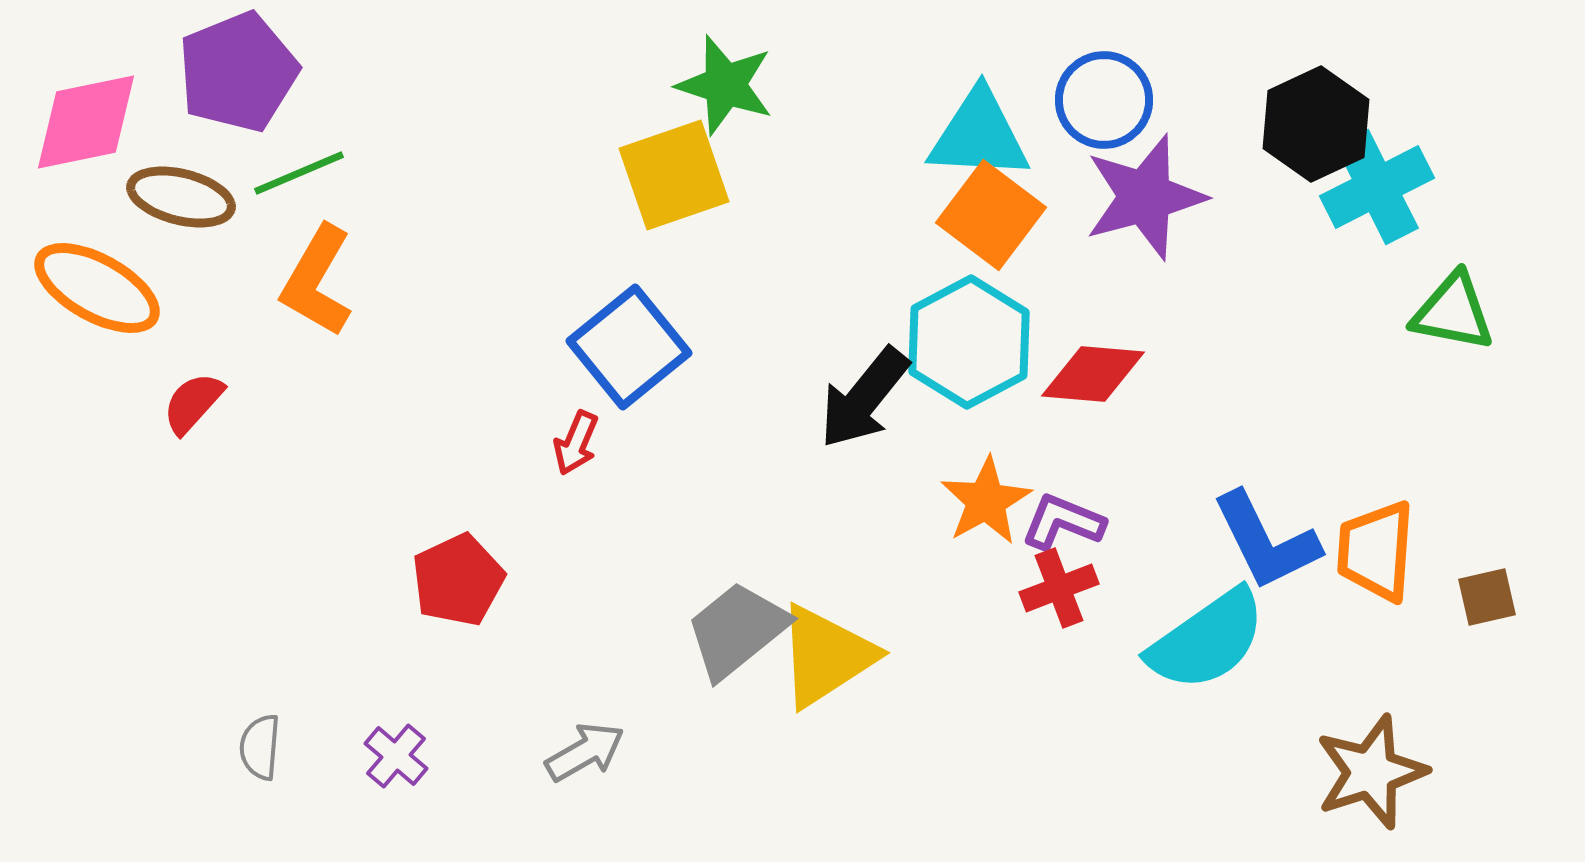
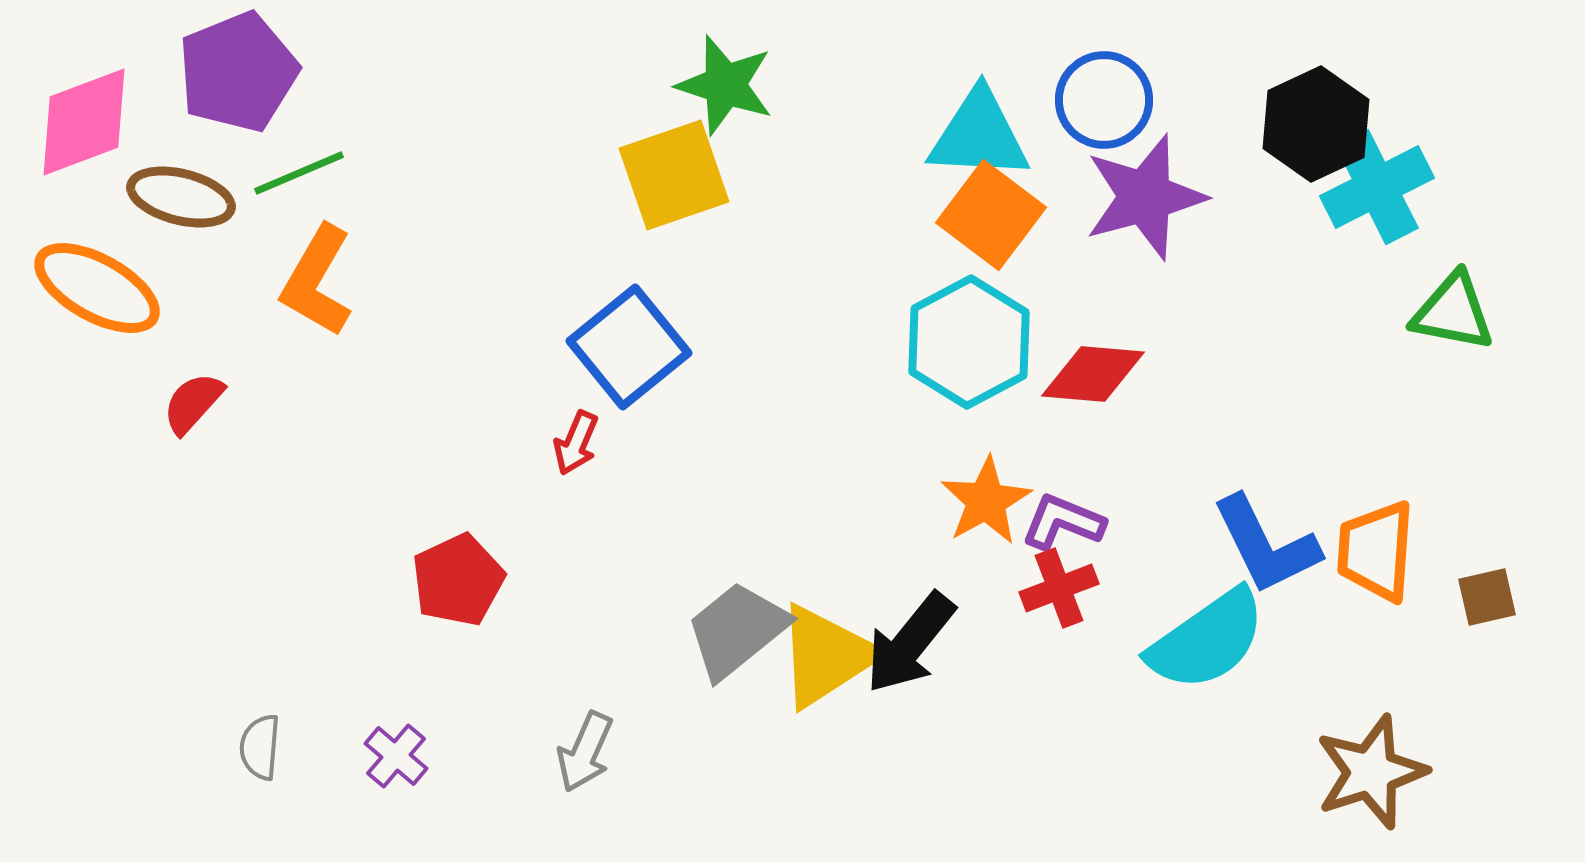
pink diamond: moved 2 px left; rotated 9 degrees counterclockwise
black arrow: moved 46 px right, 245 px down
blue L-shape: moved 4 px down
gray arrow: rotated 144 degrees clockwise
